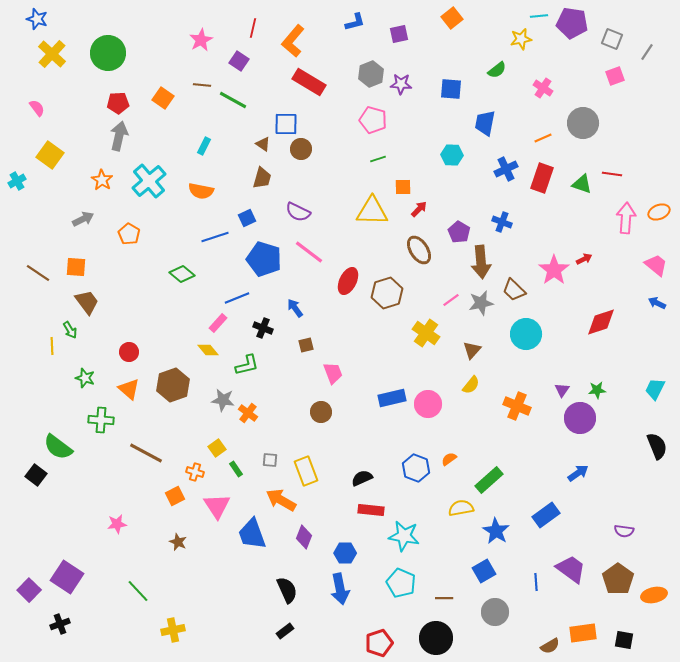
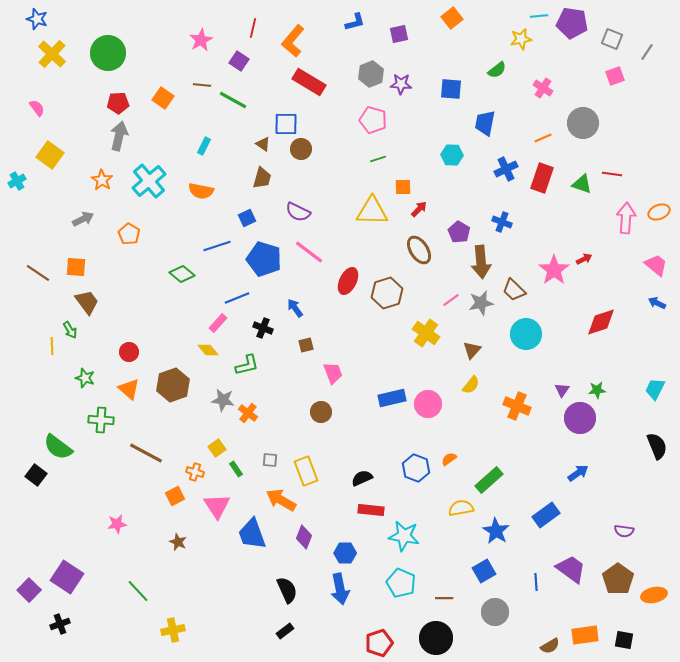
blue line at (215, 237): moved 2 px right, 9 px down
orange rectangle at (583, 633): moved 2 px right, 2 px down
